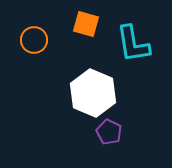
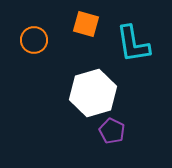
white hexagon: rotated 21 degrees clockwise
purple pentagon: moved 3 px right, 1 px up
